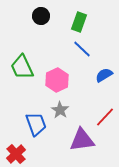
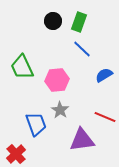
black circle: moved 12 px right, 5 px down
pink hexagon: rotated 20 degrees clockwise
red line: rotated 70 degrees clockwise
